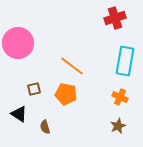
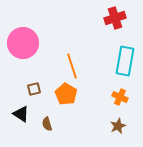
pink circle: moved 5 px right
orange line: rotated 35 degrees clockwise
orange pentagon: rotated 20 degrees clockwise
black triangle: moved 2 px right
brown semicircle: moved 2 px right, 3 px up
